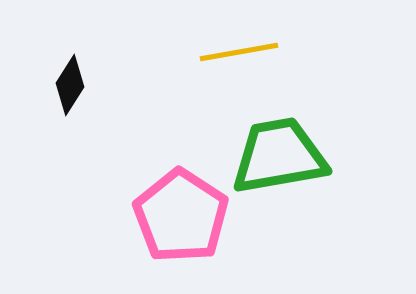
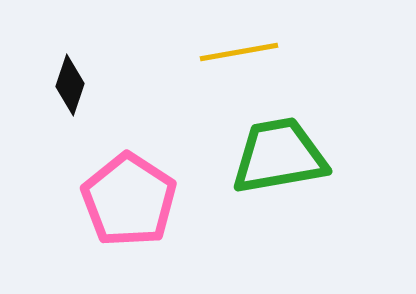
black diamond: rotated 14 degrees counterclockwise
pink pentagon: moved 52 px left, 16 px up
